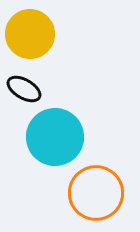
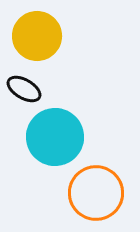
yellow circle: moved 7 px right, 2 px down
